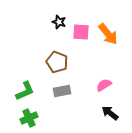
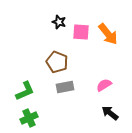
gray rectangle: moved 3 px right, 4 px up
